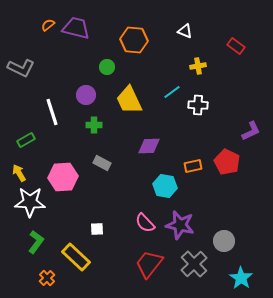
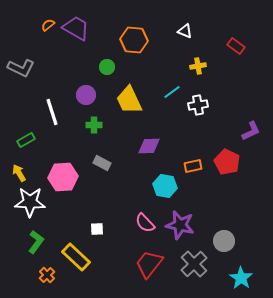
purple trapezoid: rotated 16 degrees clockwise
white cross: rotated 12 degrees counterclockwise
orange cross: moved 3 px up
